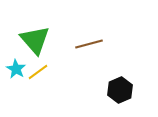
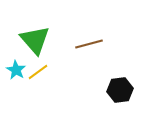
cyan star: moved 1 px down
black hexagon: rotated 15 degrees clockwise
